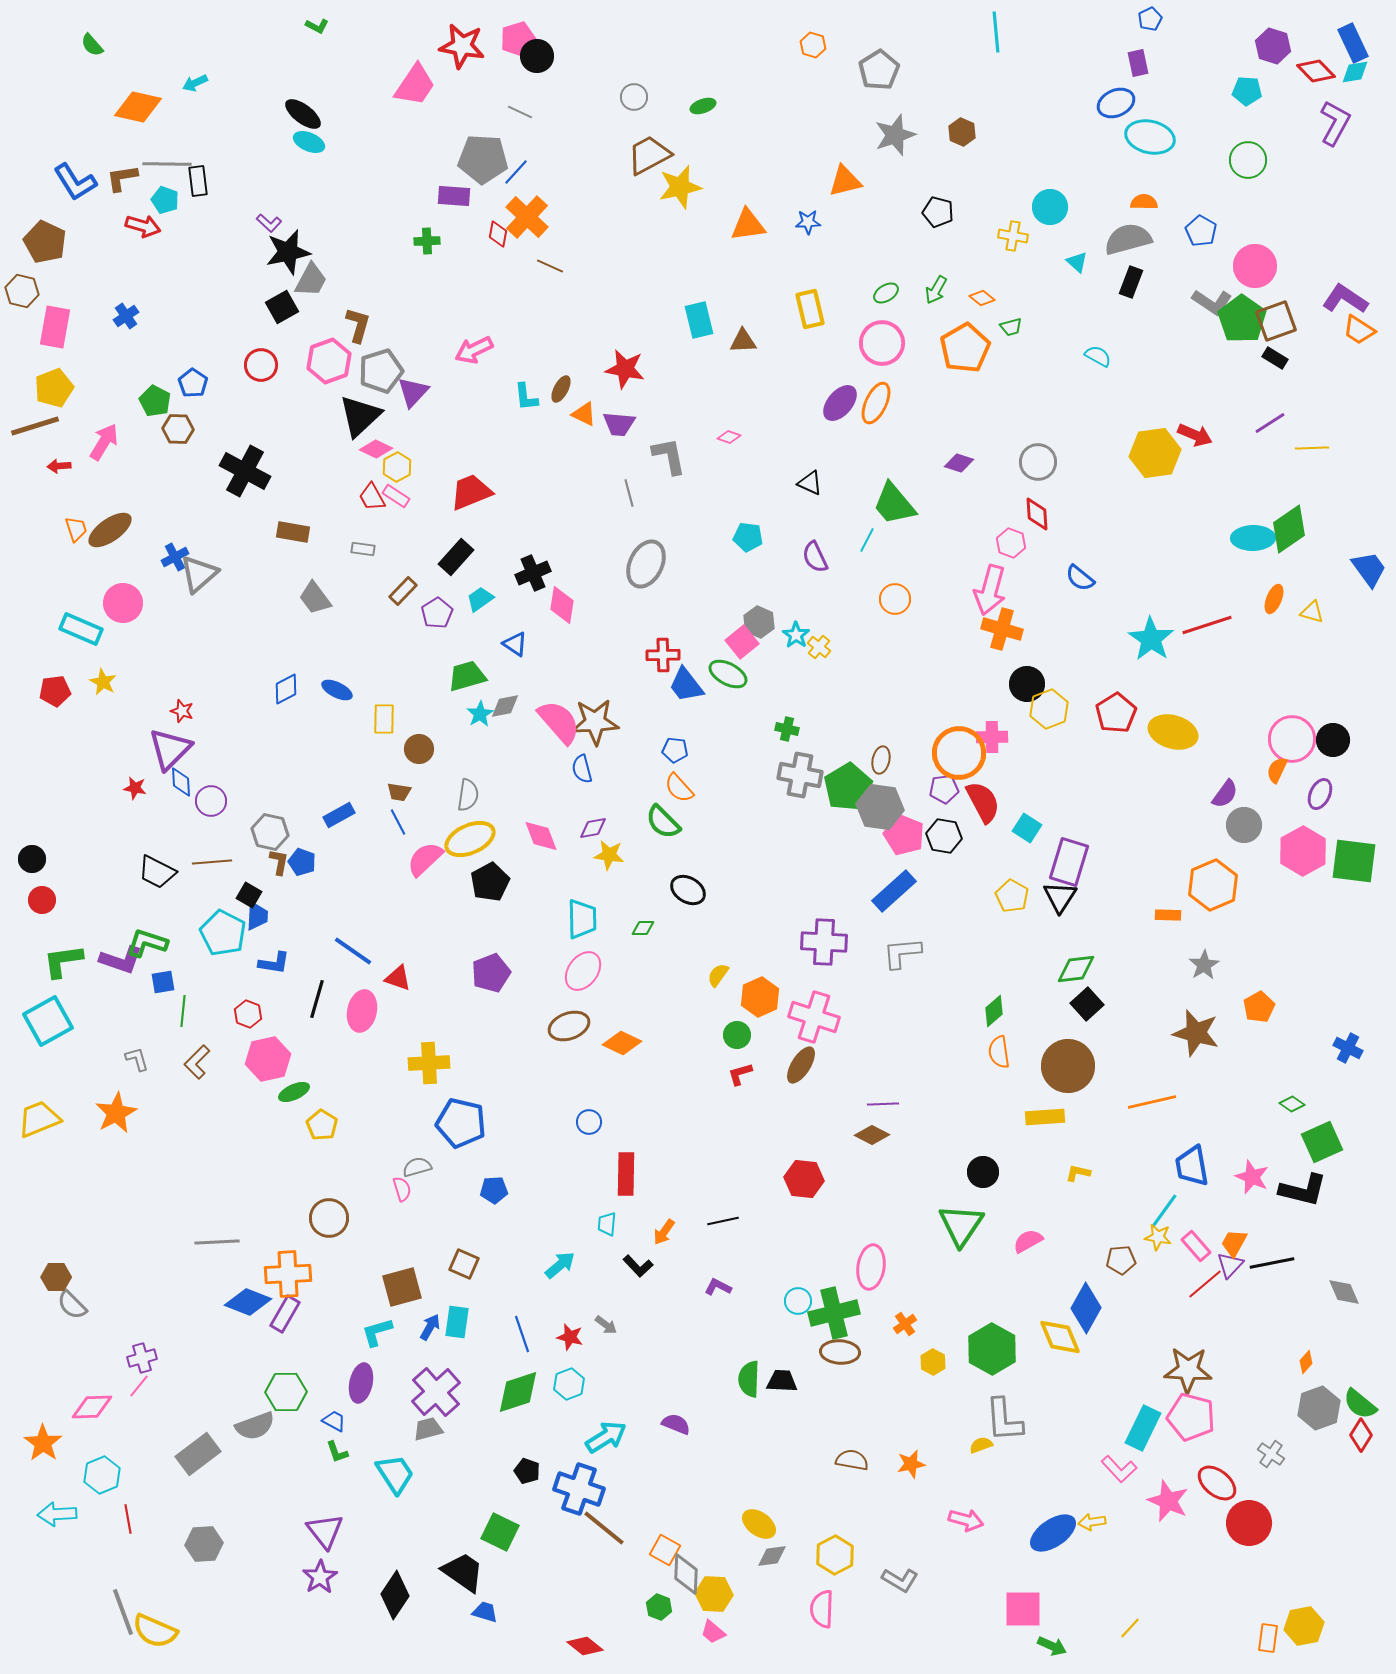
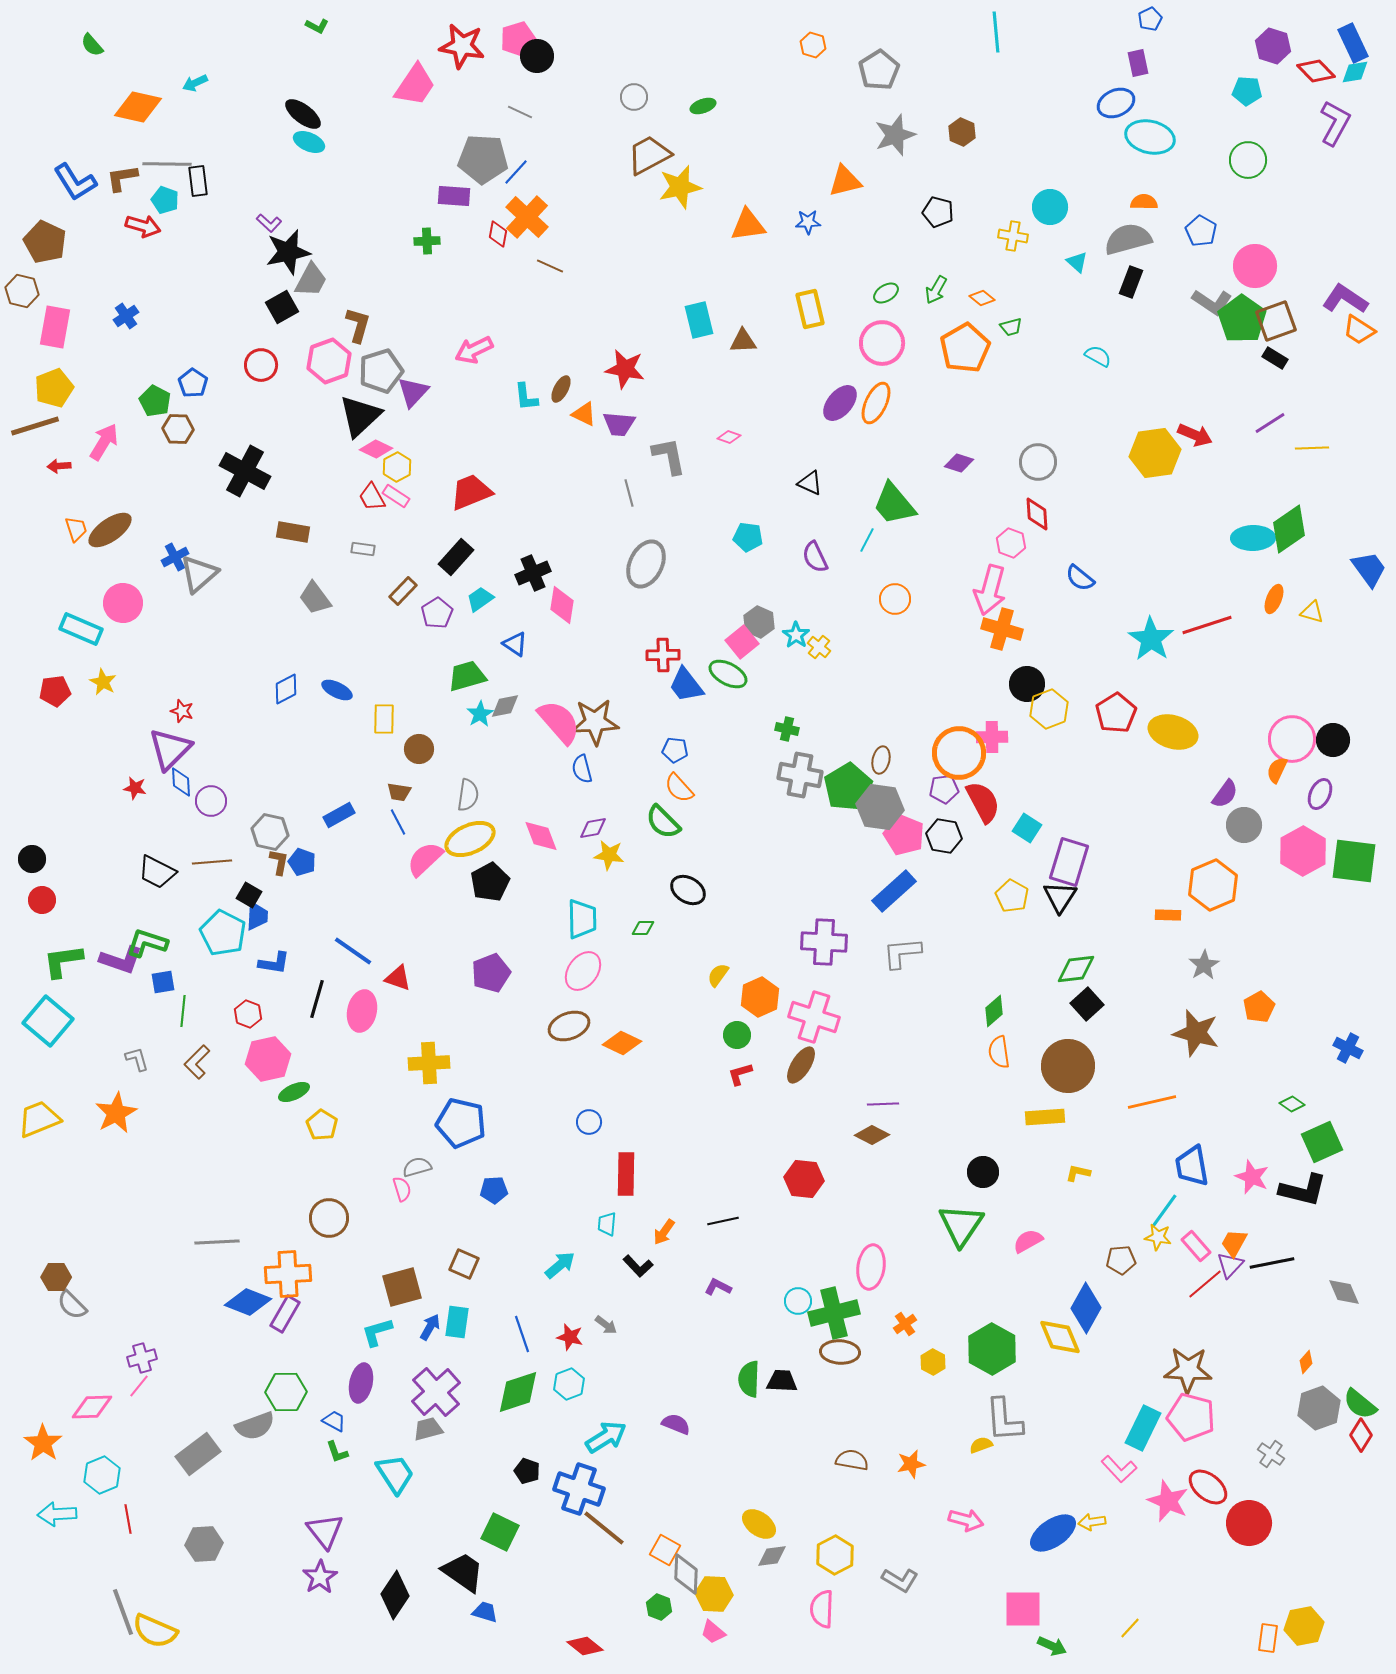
cyan square at (48, 1021): rotated 21 degrees counterclockwise
red ellipse at (1217, 1483): moved 9 px left, 4 px down
